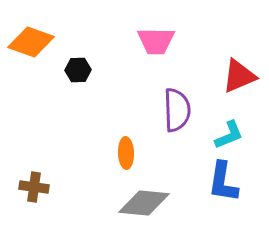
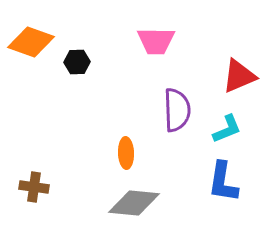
black hexagon: moved 1 px left, 8 px up
cyan L-shape: moved 2 px left, 6 px up
gray diamond: moved 10 px left
